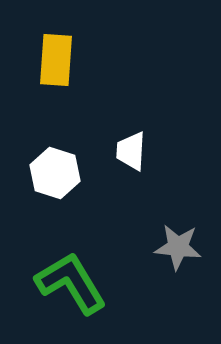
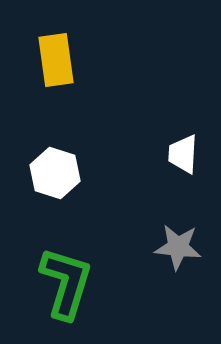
yellow rectangle: rotated 12 degrees counterclockwise
white trapezoid: moved 52 px right, 3 px down
green L-shape: moved 5 px left; rotated 48 degrees clockwise
